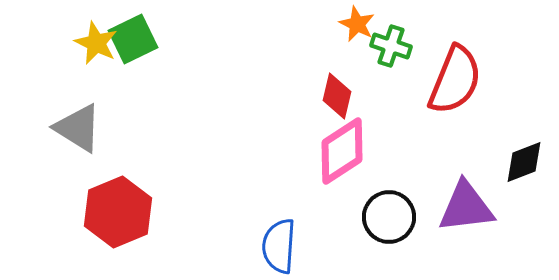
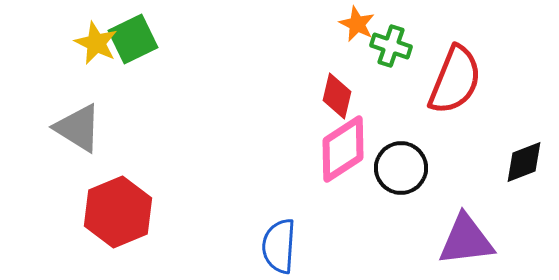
pink diamond: moved 1 px right, 2 px up
purple triangle: moved 33 px down
black circle: moved 12 px right, 49 px up
